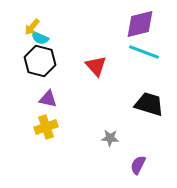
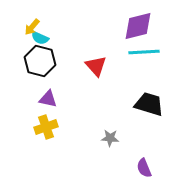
purple diamond: moved 2 px left, 2 px down
cyan line: rotated 24 degrees counterclockwise
purple semicircle: moved 6 px right, 3 px down; rotated 48 degrees counterclockwise
